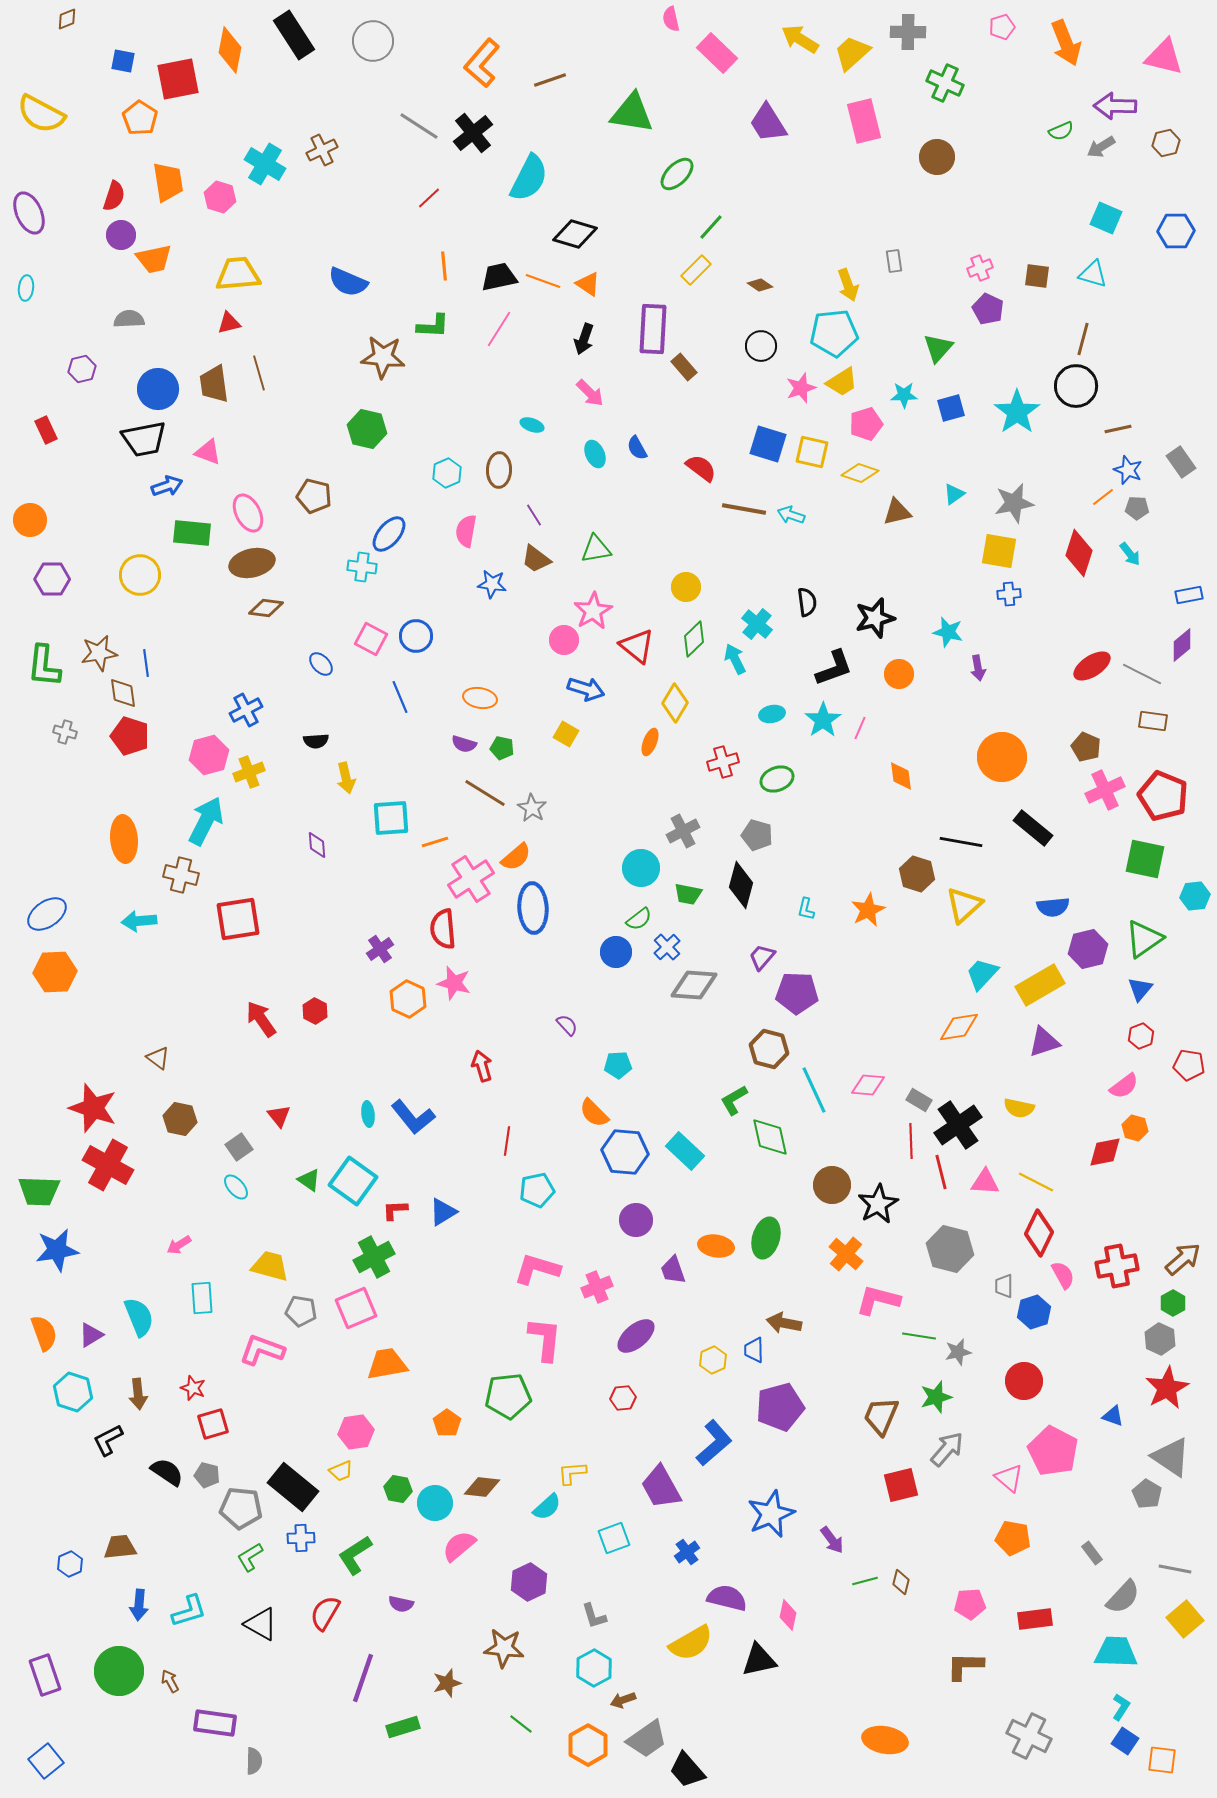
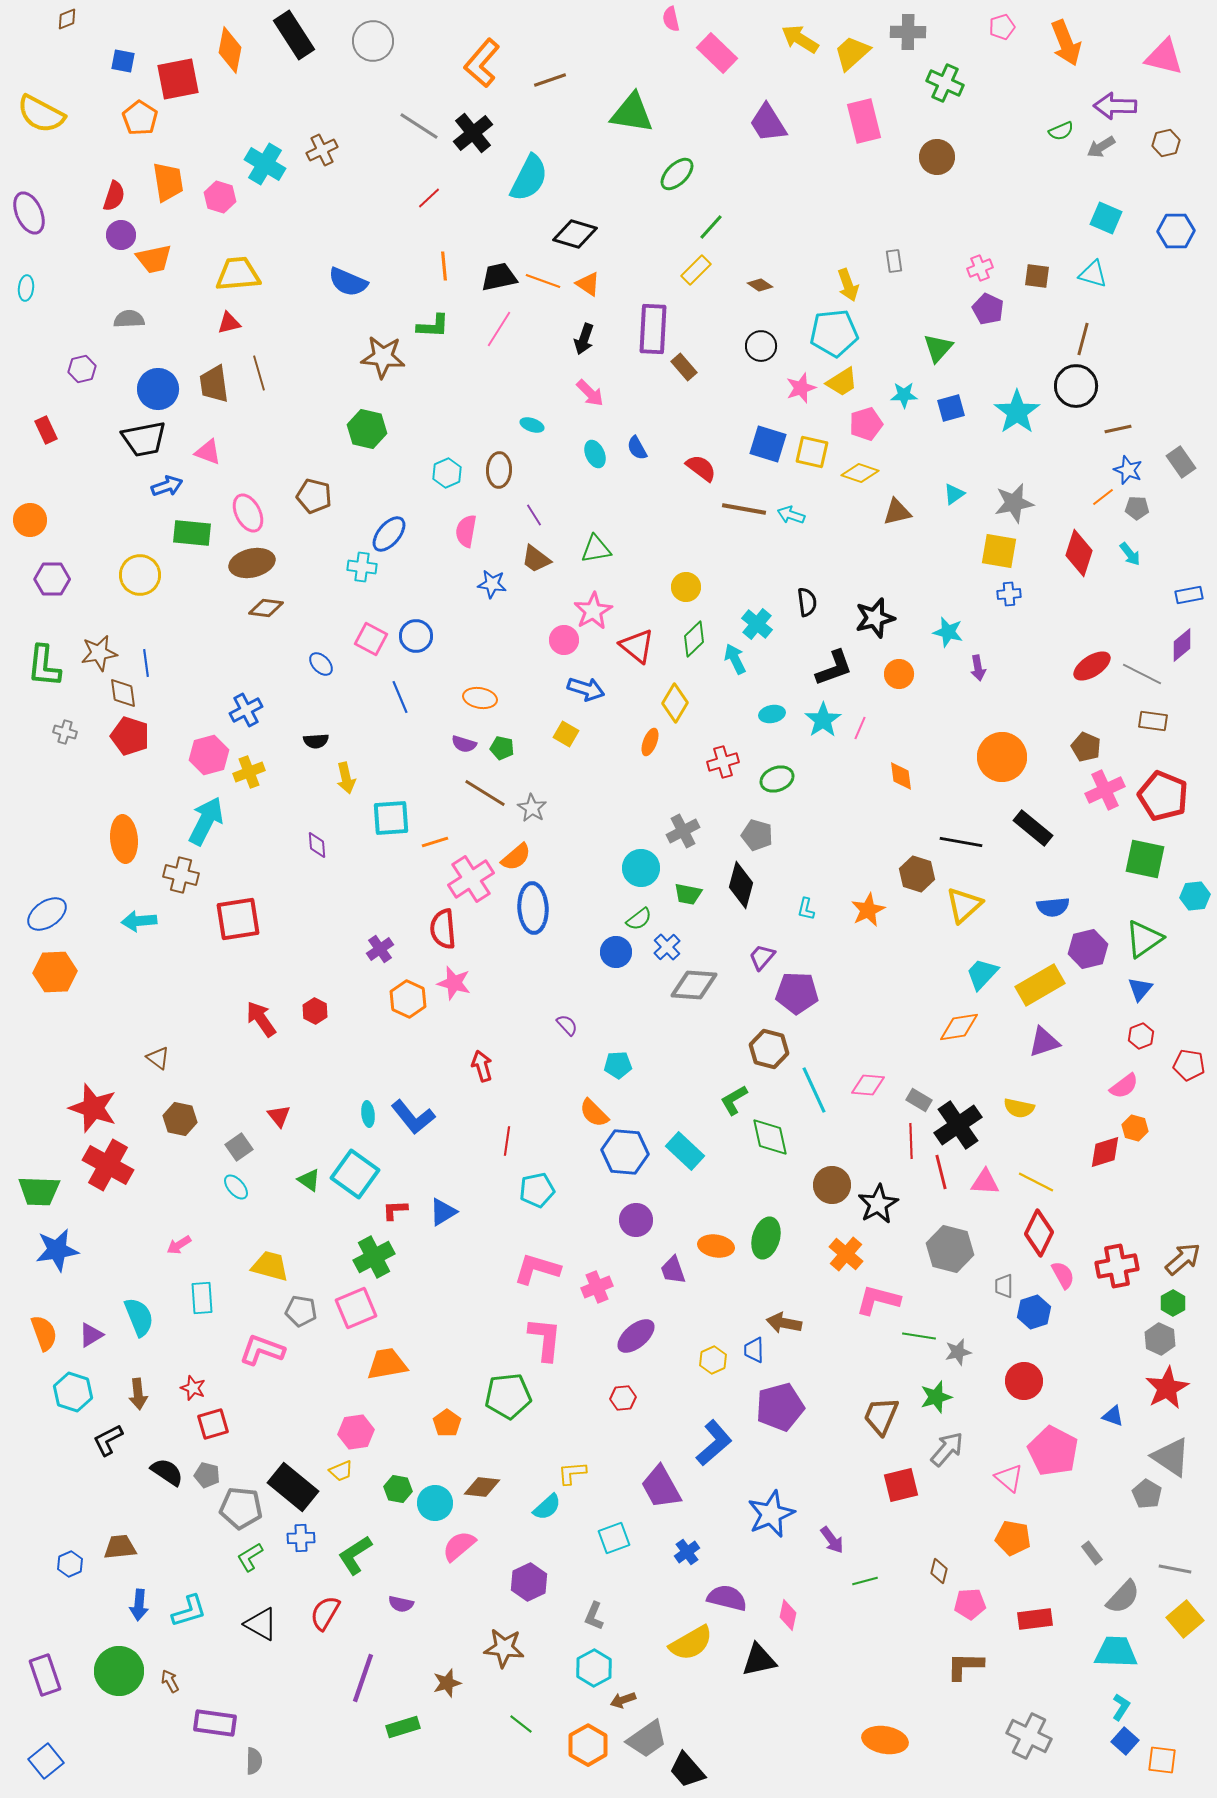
red diamond at (1105, 1152): rotated 6 degrees counterclockwise
cyan square at (353, 1181): moved 2 px right, 7 px up
brown diamond at (901, 1582): moved 38 px right, 11 px up
gray L-shape at (594, 1616): rotated 40 degrees clockwise
blue square at (1125, 1741): rotated 8 degrees clockwise
